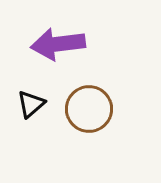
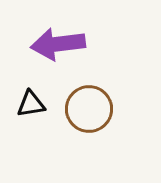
black triangle: rotated 32 degrees clockwise
